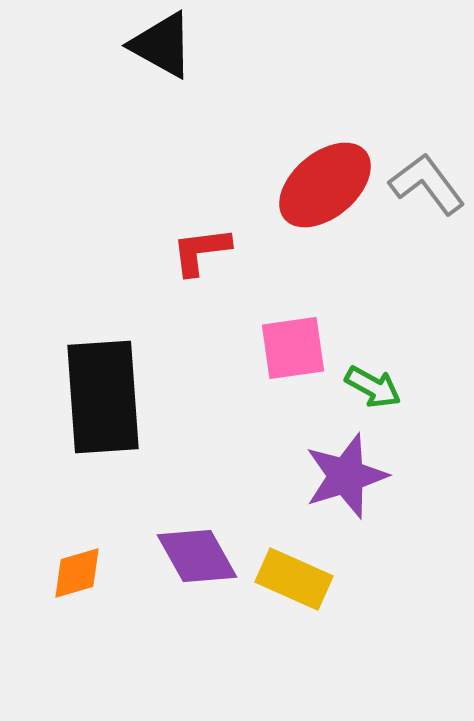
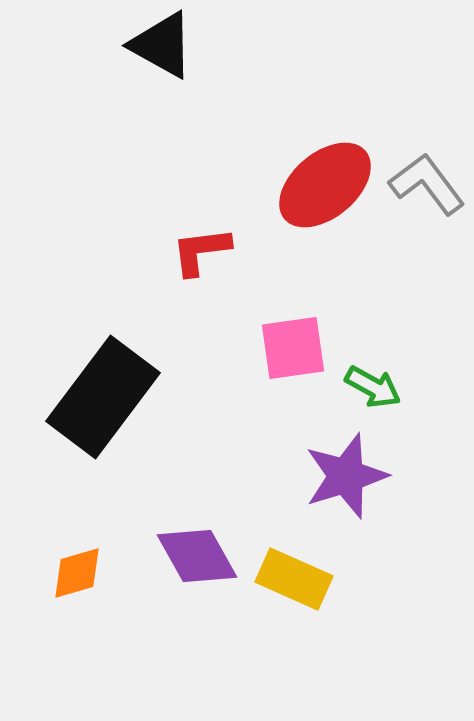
black rectangle: rotated 41 degrees clockwise
